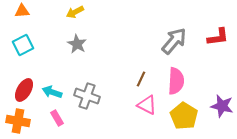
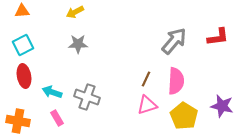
gray star: moved 1 px right; rotated 30 degrees counterclockwise
brown line: moved 5 px right
red ellipse: moved 14 px up; rotated 40 degrees counterclockwise
gray cross: moved 1 px down
pink triangle: rotated 45 degrees counterclockwise
